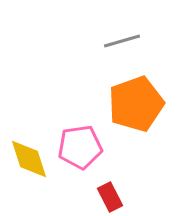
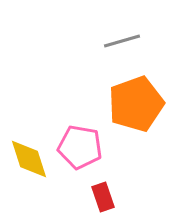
pink pentagon: rotated 18 degrees clockwise
red rectangle: moved 7 px left; rotated 8 degrees clockwise
